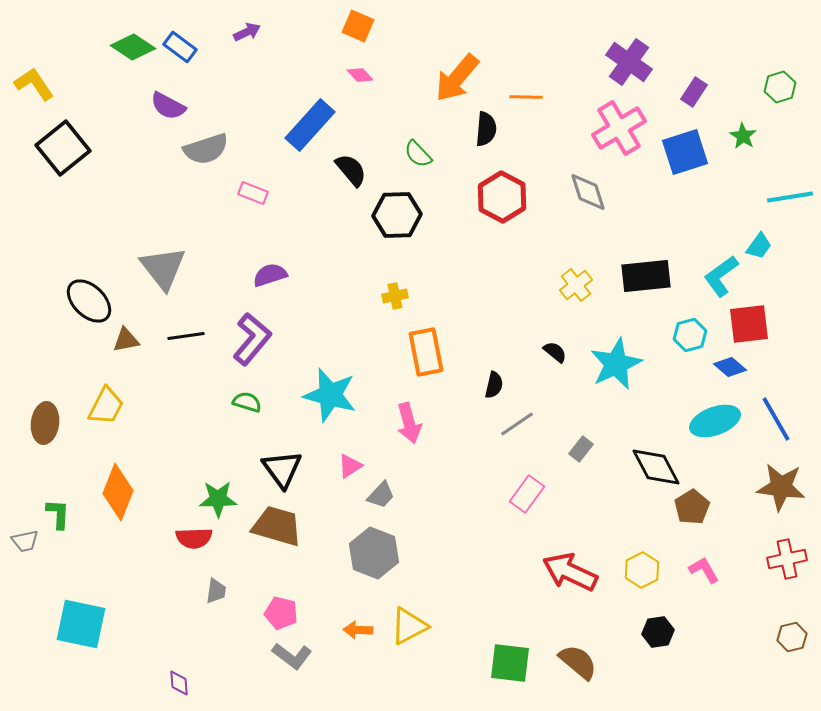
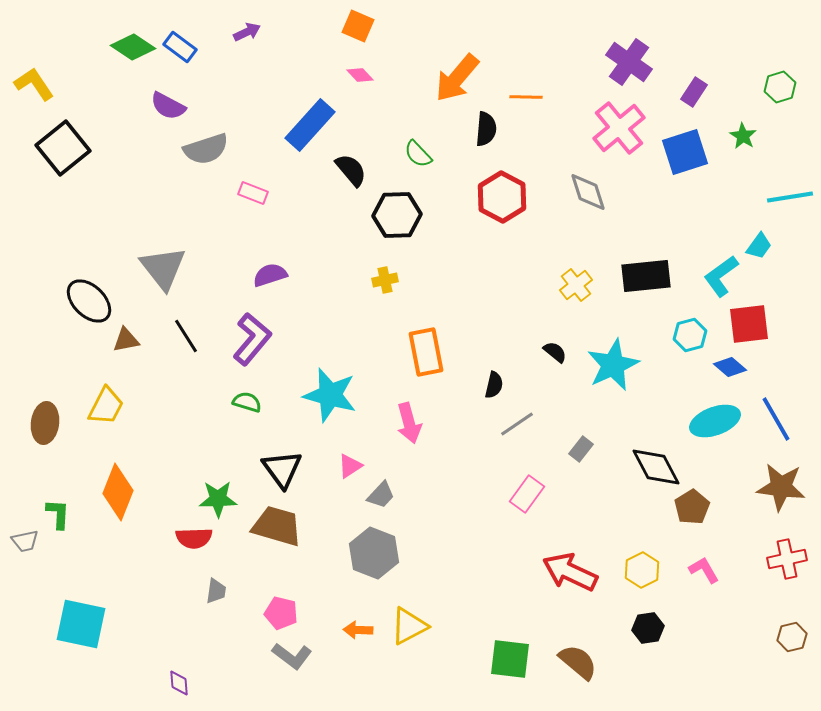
pink cross at (619, 128): rotated 8 degrees counterclockwise
yellow cross at (395, 296): moved 10 px left, 16 px up
black line at (186, 336): rotated 66 degrees clockwise
cyan star at (616, 364): moved 3 px left, 1 px down
black hexagon at (658, 632): moved 10 px left, 4 px up
green square at (510, 663): moved 4 px up
